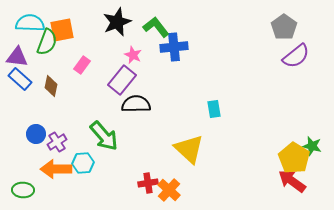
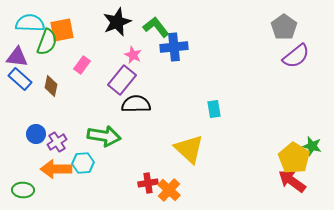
green arrow: rotated 40 degrees counterclockwise
